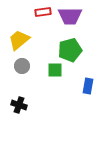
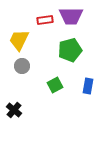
red rectangle: moved 2 px right, 8 px down
purple trapezoid: moved 1 px right
yellow trapezoid: rotated 25 degrees counterclockwise
green square: moved 15 px down; rotated 28 degrees counterclockwise
black cross: moved 5 px left, 5 px down; rotated 21 degrees clockwise
